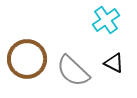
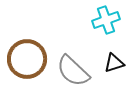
cyan cross: rotated 16 degrees clockwise
black triangle: rotated 45 degrees counterclockwise
